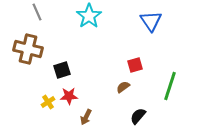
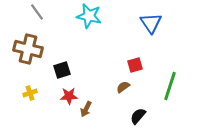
gray line: rotated 12 degrees counterclockwise
cyan star: rotated 25 degrees counterclockwise
blue triangle: moved 2 px down
yellow cross: moved 18 px left, 9 px up; rotated 16 degrees clockwise
brown arrow: moved 8 px up
